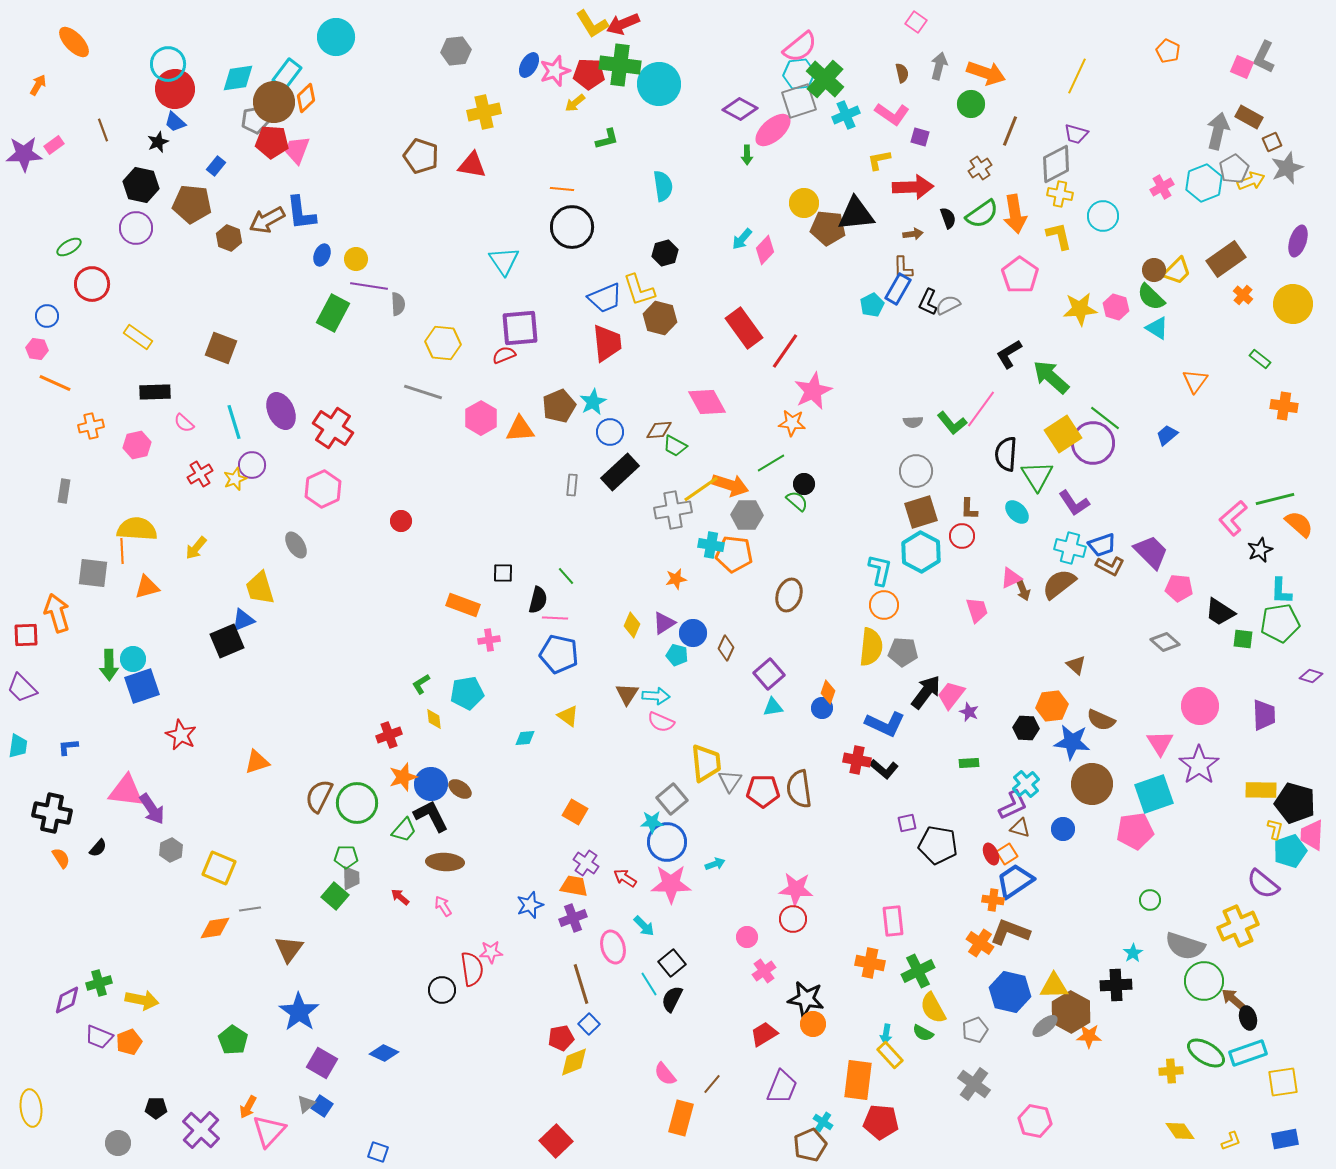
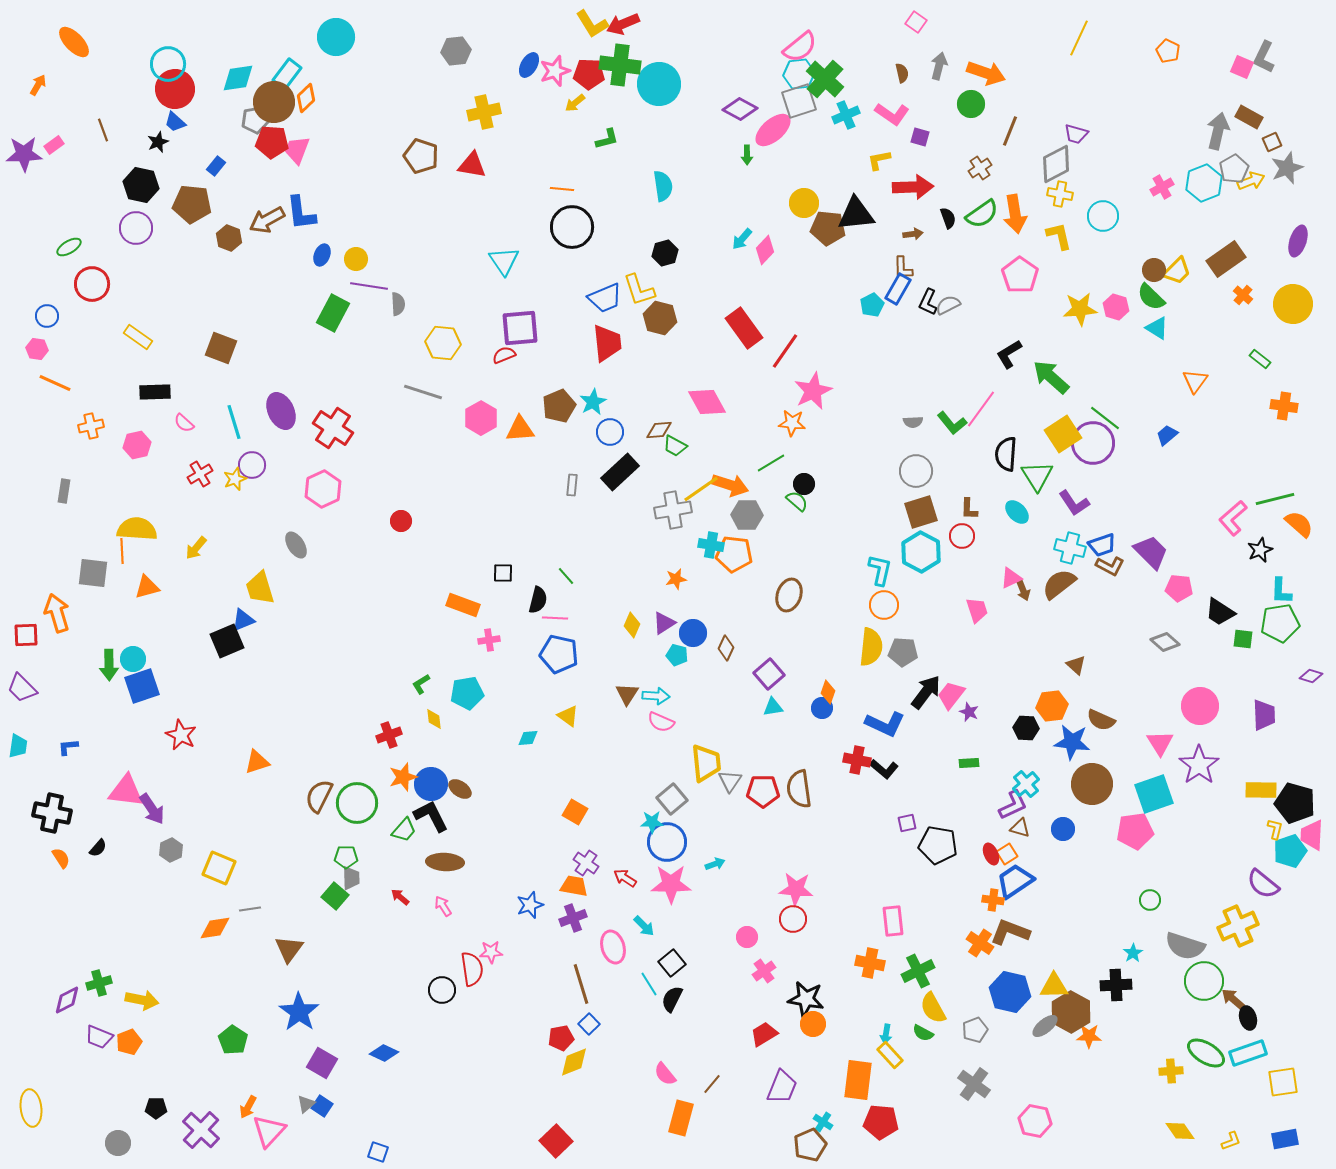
yellow line at (1077, 76): moved 2 px right, 38 px up
cyan diamond at (525, 738): moved 3 px right
